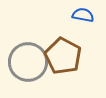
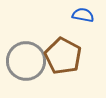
gray circle: moved 2 px left, 1 px up
